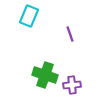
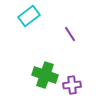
cyan rectangle: rotated 30 degrees clockwise
purple line: rotated 14 degrees counterclockwise
